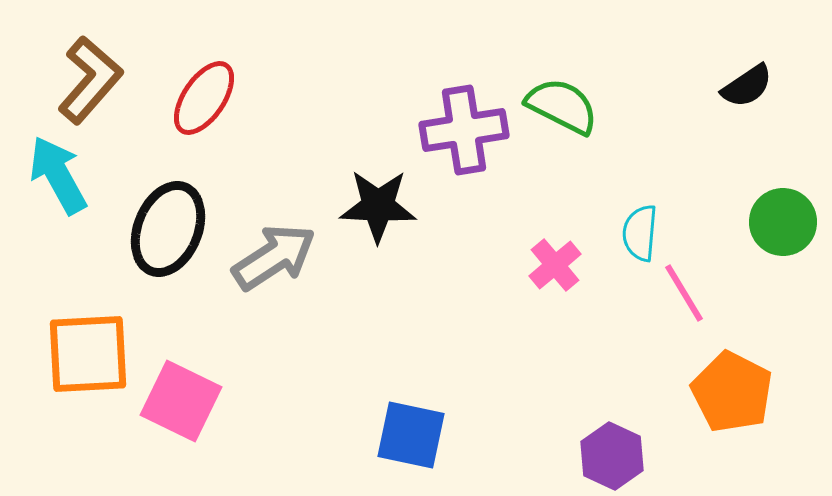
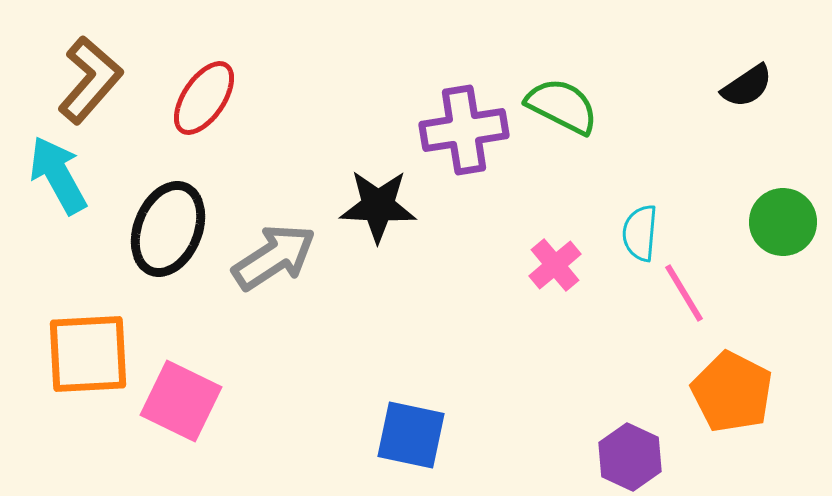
purple hexagon: moved 18 px right, 1 px down
